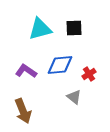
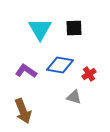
cyan triangle: rotated 45 degrees counterclockwise
blue diamond: rotated 16 degrees clockwise
gray triangle: rotated 21 degrees counterclockwise
